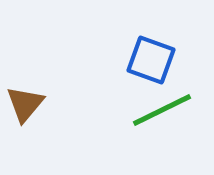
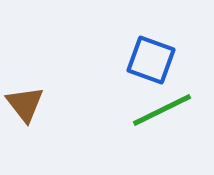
brown triangle: rotated 18 degrees counterclockwise
